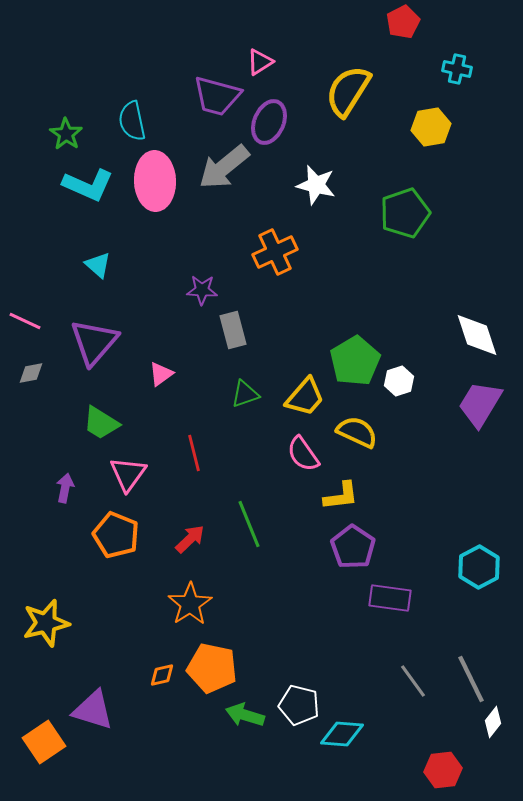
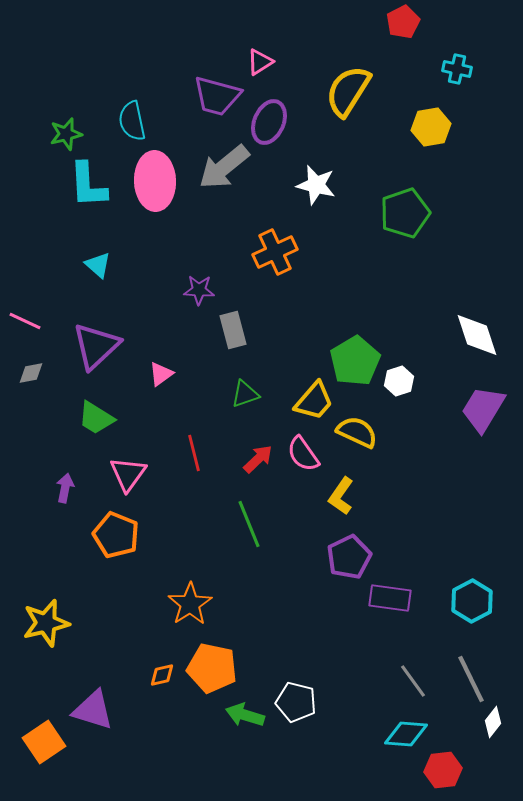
green star at (66, 134): rotated 24 degrees clockwise
cyan L-shape at (88, 185): rotated 63 degrees clockwise
purple star at (202, 290): moved 3 px left
purple triangle at (94, 342): moved 2 px right, 4 px down; rotated 6 degrees clockwise
yellow trapezoid at (305, 397): moved 9 px right, 4 px down
purple trapezoid at (480, 404): moved 3 px right, 5 px down
green trapezoid at (101, 423): moved 5 px left, 5 px up
yellow L-shape at (341, 496): rotated 132 degrees clockwise
red arrow at (190, 539): moved 68 px right, 80 px up
purple pentagon at (353, 547): moved 4 px left, 10 px down; rotated 12 degrees clockwise
cyan hexagon at (479, 567): moved 7 px left, 34 px down
white pentagon at (299, 705): moved 3 px left, 3 px up
cyan diamond at (342, 734): moved 64 px right
